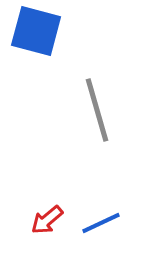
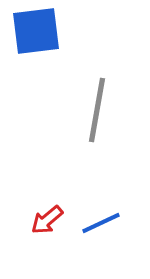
blue square: rotated 22 degrees counterclockwise
gray line: rotated 26 degrees clockwise
